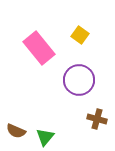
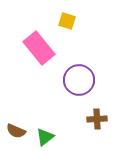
yellow square: moved 13 px left, 14 px up; rotated 18 degrees counterclockwise
brown cross: rotated 18 degrees counterclockwise
green triangle: rotated 12 degrees clockwise
